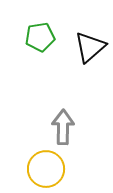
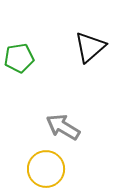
green pentagon: moved 21 px left, 21 px down
gray arrow: rotated 60 degrees counterclockwise
